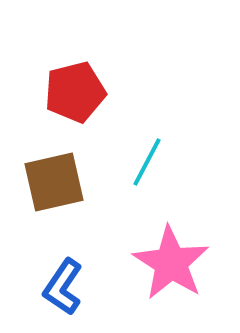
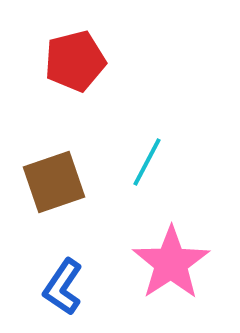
red pentagon: moved 31 px up
brown square: rotated 6 degrees counterclockwise
pink star: rotated 6 degrees clockwise
